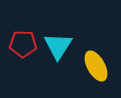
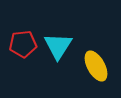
red pentagon: rotated 8 degrees counterclockwise
